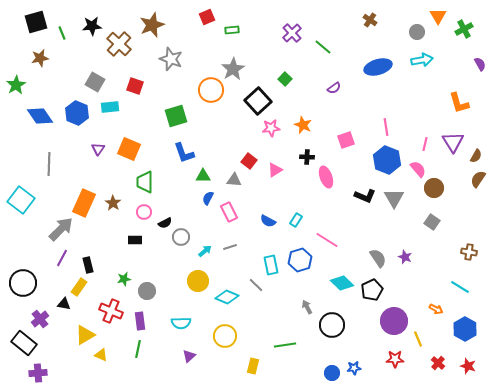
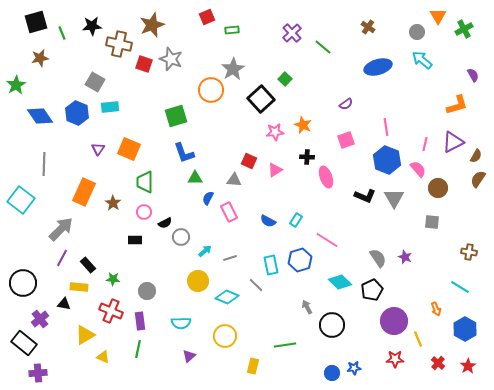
brown cross at (370, 20): moved 2 px left, 7 px down
brown cross at (119, 44): rotated 30 degrees counterclockwise
cyan arrow at (422, 60): rotated 130 degrees counterclockwise
purple semicircle at (480, 64): moved 7 px left, 11 px down
red square at (135, 86): moved 9 px right, 22 px up
purple semicircle at (334, 88): moved 12 px right, 16 px down
black square at (258, 101): moved 3 px right, 2 px up
orange L-shape at (459, 103): moved 2 px left, 2 px down; rotated 90 degrees counterclockwise
pink star at (271, 128): moved 4 px right, 4 px down
purple triangle at (453, 142): rotated 35 degrees clockwise
red square at (249, 161): rotated 14 degrees counterclockwise
gray line at (49, 164): moved 5 px left
green triangle at (203, 176): moved 8 px left, 2 px down
brown circle at (434, 188): moved 4 px right
orange rectangle at (84, 203): moved 11 px up
gray square at (432, 222): rotated 28 degrees counterclockwise
gray line at (230, 247): moved 11 px down
black rectangle at (88, 265): rotated 28 degrees counterclockwise
green star at (124, 279): moved 11 px left; rotated 16 degrees clockwise
cyan diamond at (342, 283): moved 2 px left, 1 px up
yellow rectangle at (79, 287): rotated 60 degrees clockwise
orange arrow at (436, 309): rotated 40 degrees clockwise
yellow triangle at (101, 355): moved 2 px right, 2 px down
red star at (468, 366): rotated 21 degrees clockwise
